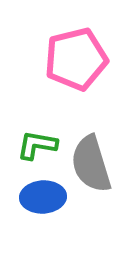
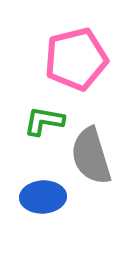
green L-shape: moved 7 px right, 24 px up
gray semicircle: moved 8 px up
